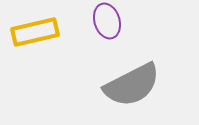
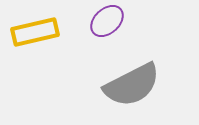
purple ellipse: rotated 64 degrees clockwise
